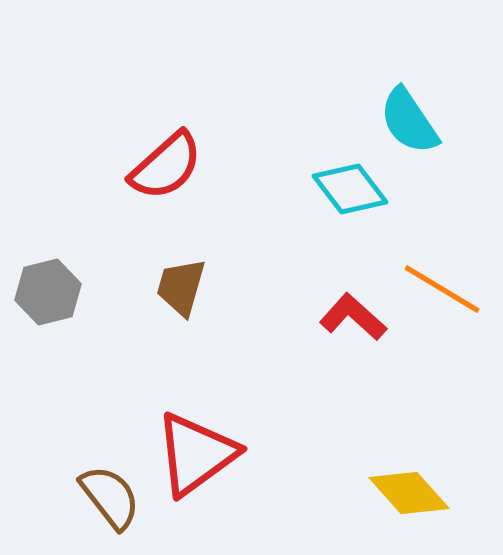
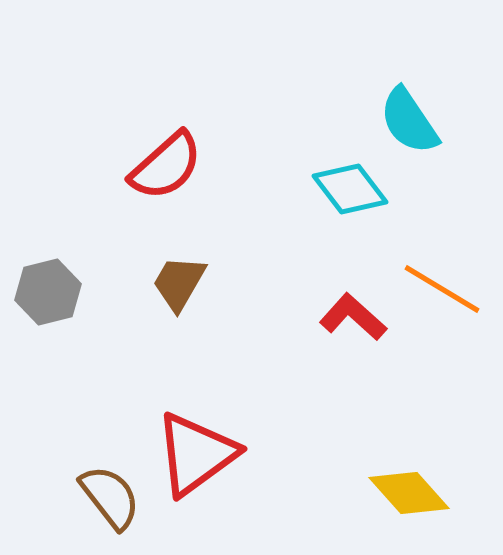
brown trapezoid: moved 2 px left, 4 px up; rotated 14 degrees clockwise
